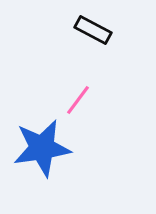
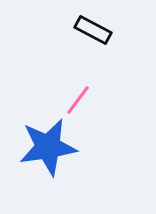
blue star: moved 6 px right, 1 px up
